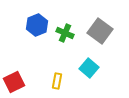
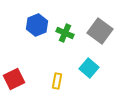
red square: moved 3 px up
